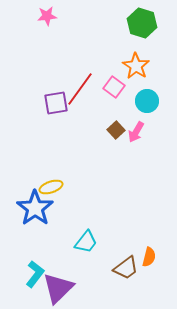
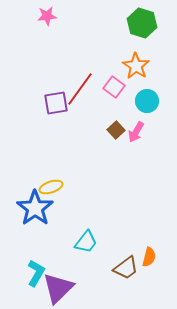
cyan L-shape: moved 1 px right, 1 px up; rotated 8 degrees counterclockwise
